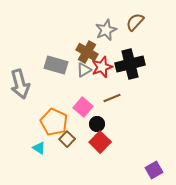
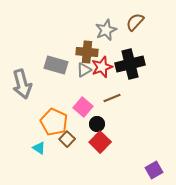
brown cross: rotated 25 degrees counterclockwise
gray arrow: moved 2 px right
